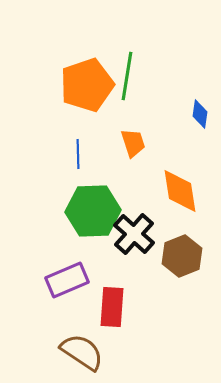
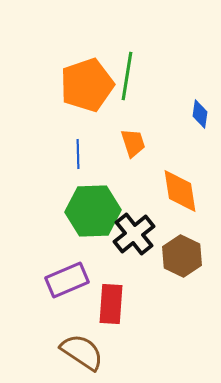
black cross: rotated 9 degrees clockwise
brown hexagon: rotated 12 degrees counterclockwise
red rectangle: moved 1 px left, 3 px up
